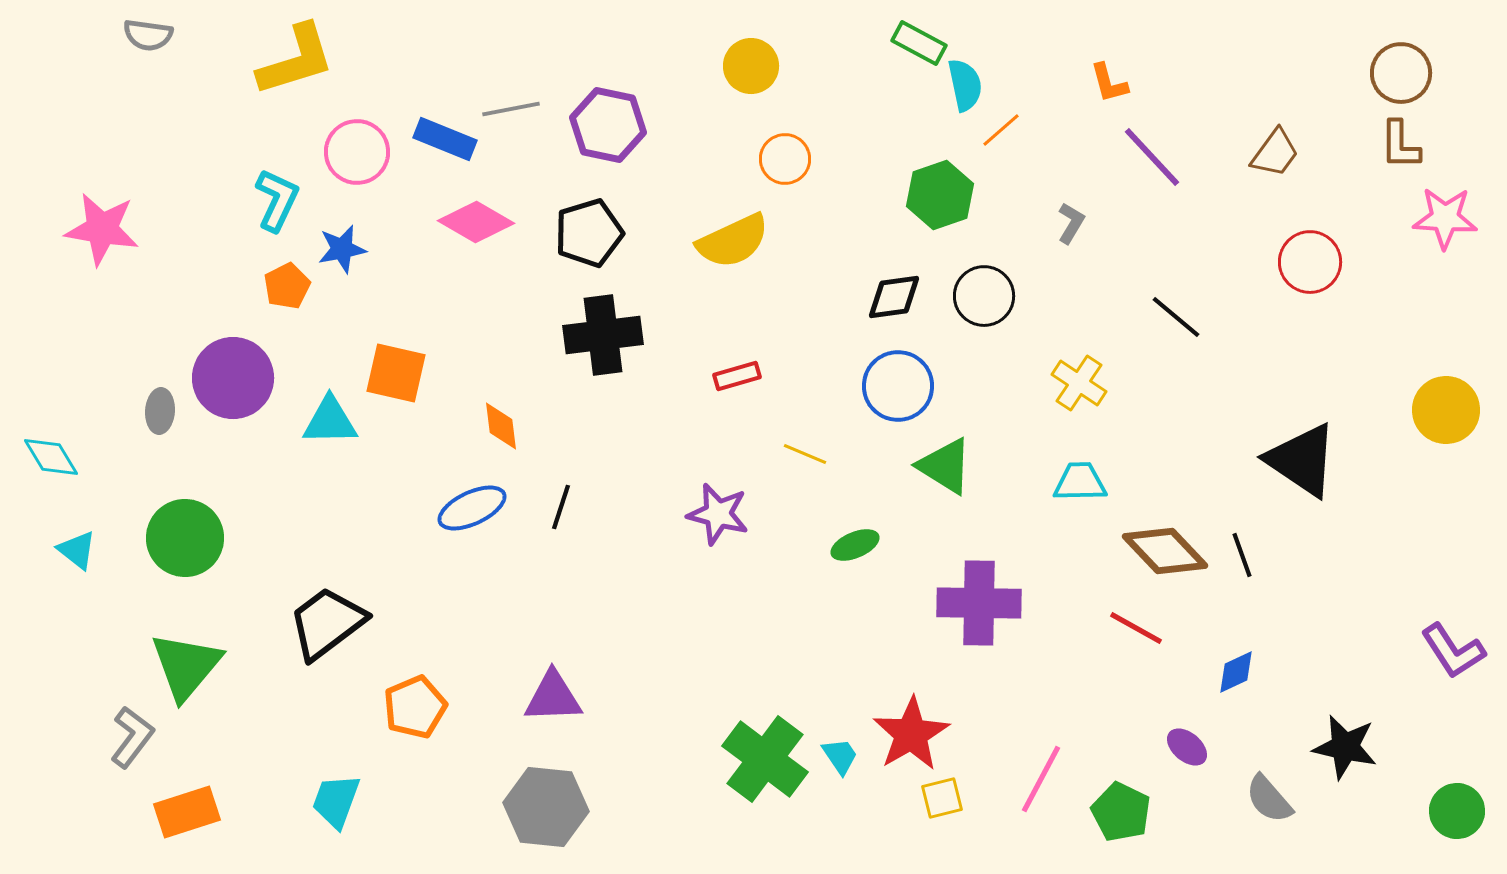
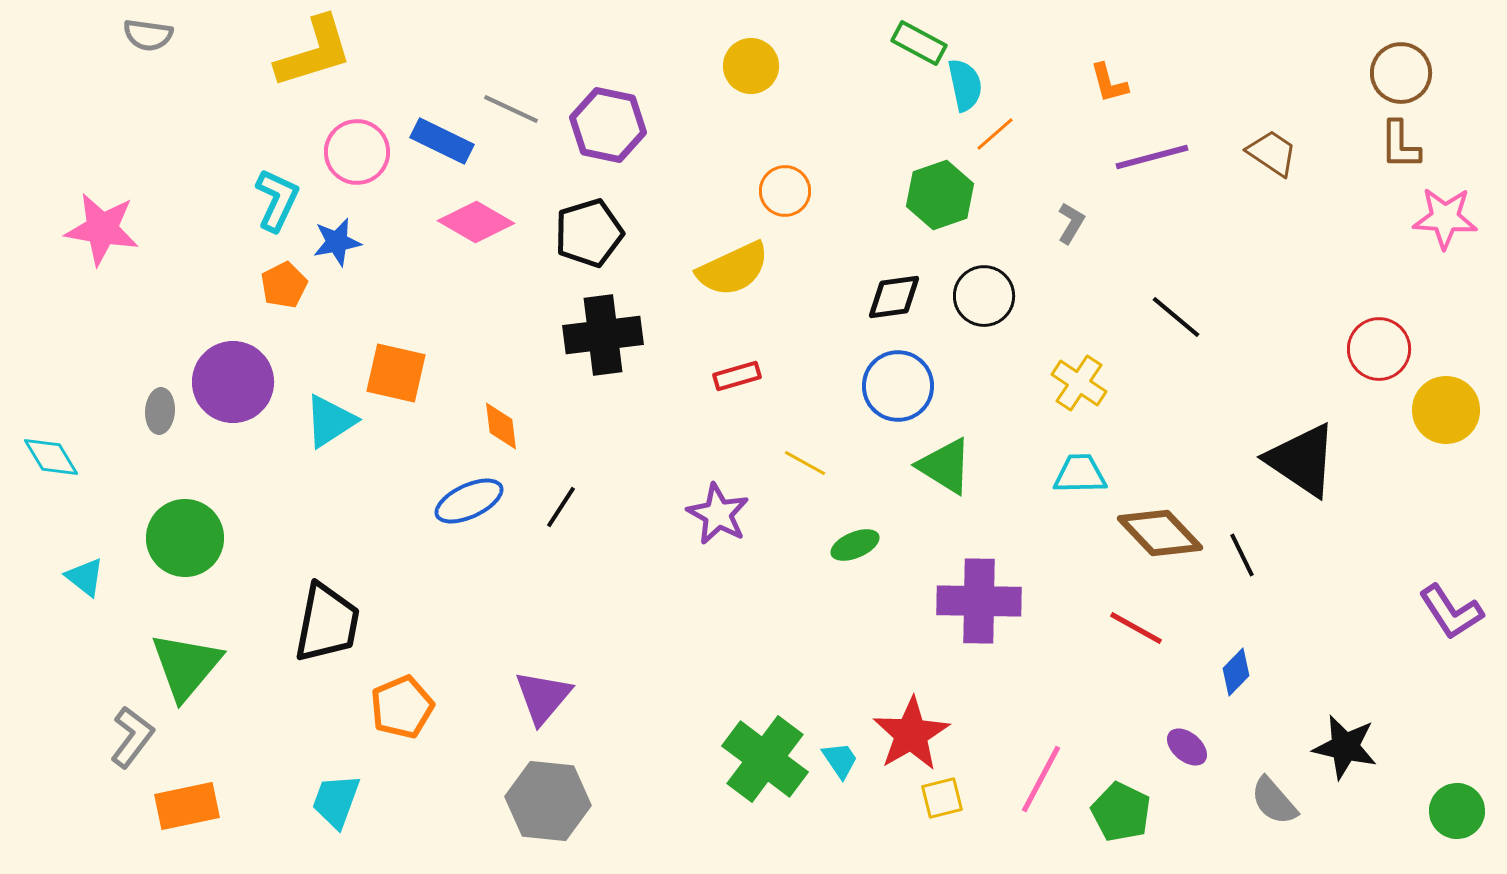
yellow L-shape at (296, 60): moved 18 px right, 8 px up
gray line at (511, 109): rotated 36 degrees clockwise
orange line at (1001, 130): moved 6 px left, 4 px down
blue rectangle at (445, 139): moved 3 px left, 2 px down; rotated 4 degrees clockwise
brown trapezoid at (1275, 153): moved 3 px left; rotated 92 degrees counterclockwise
purple line at (1152, 157): rotated 62 degrees counterclockwise
orange circle at (785, 159): moved 32 px down
yellow semicircle at (733, 241): moved 28 px down
blue star at (342, 249): moved 5 px left, 7 px up
red circle at (1310, 262): moved 69 px right, 87 px down
orange pentagon at (287, 286): moved 3 px left, 1 px up
purple circle at (233, 378): moved 4 px down
cyan triangle at (330, 421): rotated 32 degrees counterclockwise
yellow line at (805, 454): moved 9 px down; rotated 6 degrees clockwise
cyan trapezoid at (1080, 482): moved 8 px up
black line at (561, 507): rotated 15 degrees clockwise
blue ellipse at (472, 508): moved 3 px left, 7 px up
purple star at (718, 514): rotated 14 degrees clockwise
cyan triangle at (77, 550): moved 8 px right, 27 px down
brown diamond at (1165, 551): moved 5 px left, 18 px up
black line at (1242, 555): rotated 6 degrees counterclockwise
purple cross at (979, 603): moved 2 px up
black trapezoid at (327, 623): rotated 138 degrees clockwise
purple L-shape at (1453, 651): moved 2 px left, 39 px up
blue diamond at (1236, 672): rotated 21 degrees counterclockwise
purple triangle at (553, 697): moved 10 px left; rotated 48 degrees counterclockwise
orange pentagon at (415, 707): moved 13 px left
cyan trapezoid at (840, 756): moved 4 px down
gray semicircle at (1269, 799): moved 5 px right, 2 px down
gray hexagon at (546, 807): moved 2 px right, 6 px up
orange rectangle at (187, 812): moved 6 px up; rotated 6 degrees clockwise
